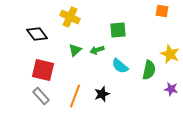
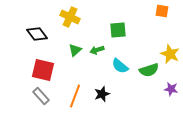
green semicircle: rotated 60 degrees clockwise
